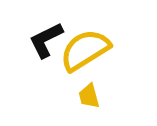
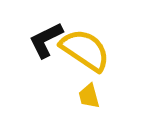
yellow semicircle: rotated 66 degrees clockwise
